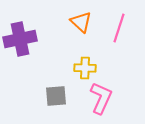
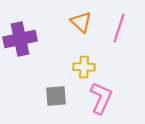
yellow cross: moved 1 px left, 1 px up
